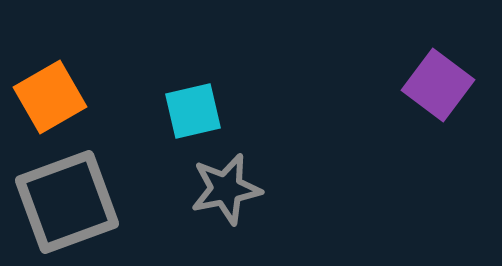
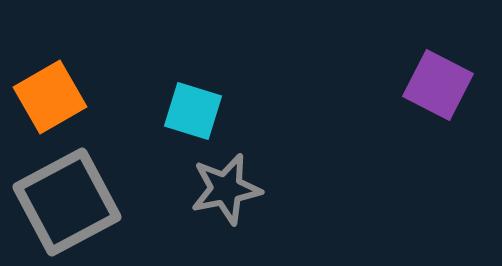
purple square: rotated 10 degrees counterclockwise
cyan square: rotated 30 degrees clockwise
gray square: rotated 8 degrees counterclockwise
